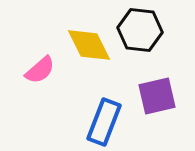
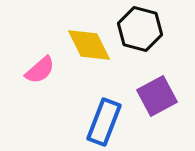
black hexagon: moved 1 px up; rotated 9 degrees clockwise
purple square: rotated 15 degrees counterclockwise
